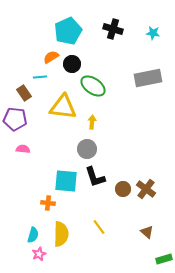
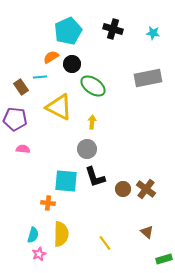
brown rectangle: moved 3 px left, 6 px up
yellow triangle: moved 4 px left; rotated 20 degrees clockwise
yellow line: moved 6 px right, 16 px down
